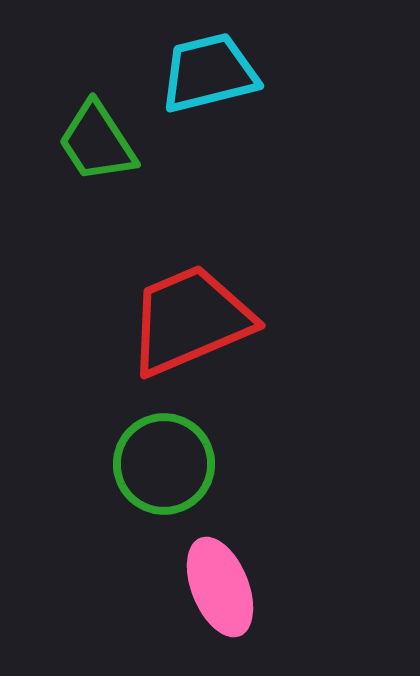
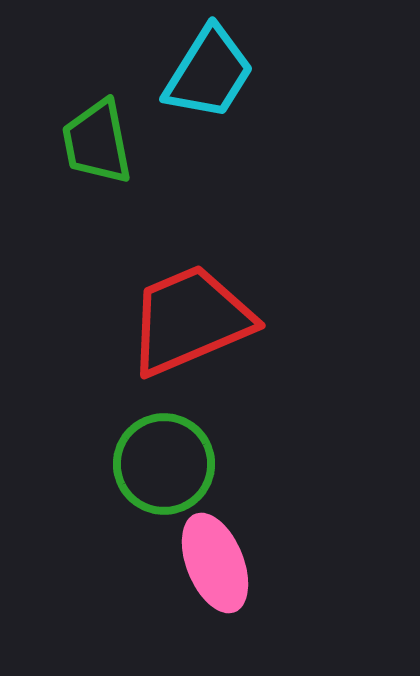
cyan trapezoid: rotated 136 degrees clockwise
green trapezoid: rotated 22 degrees clockwise
pink ellipse: moved 5 px left, 24 px up
